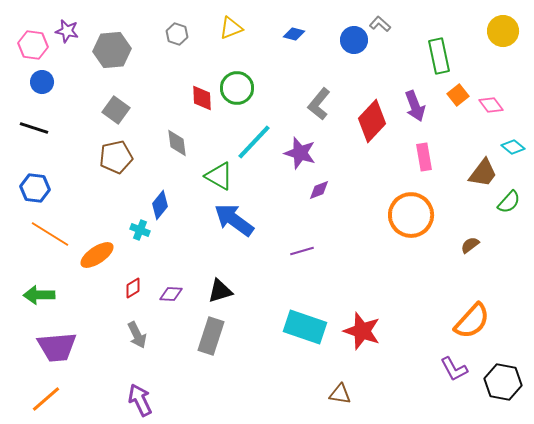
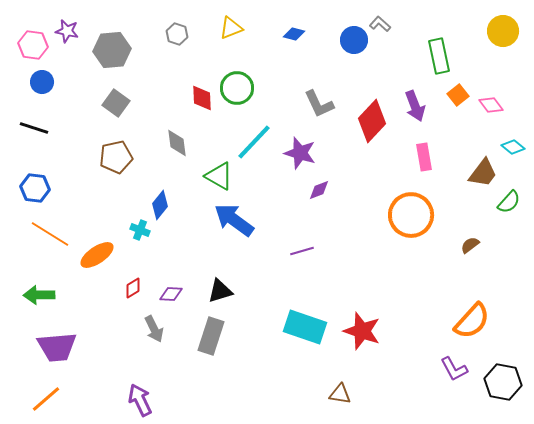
gray L-shape at (319, 104): rotated 64 degrees counterclockwise
gray square at (116, 110): moved 7 px up
gray arrow at (137, 335): moved 17 px right, 6 px up
